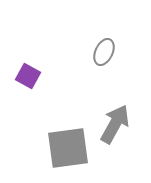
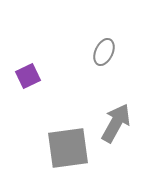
purple square: rotated 35 degrees clockwise
gray arrow: moved 1 px right, 1 px up
